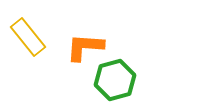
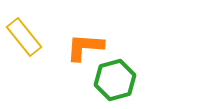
yellow rectangle: moved 4 px left
